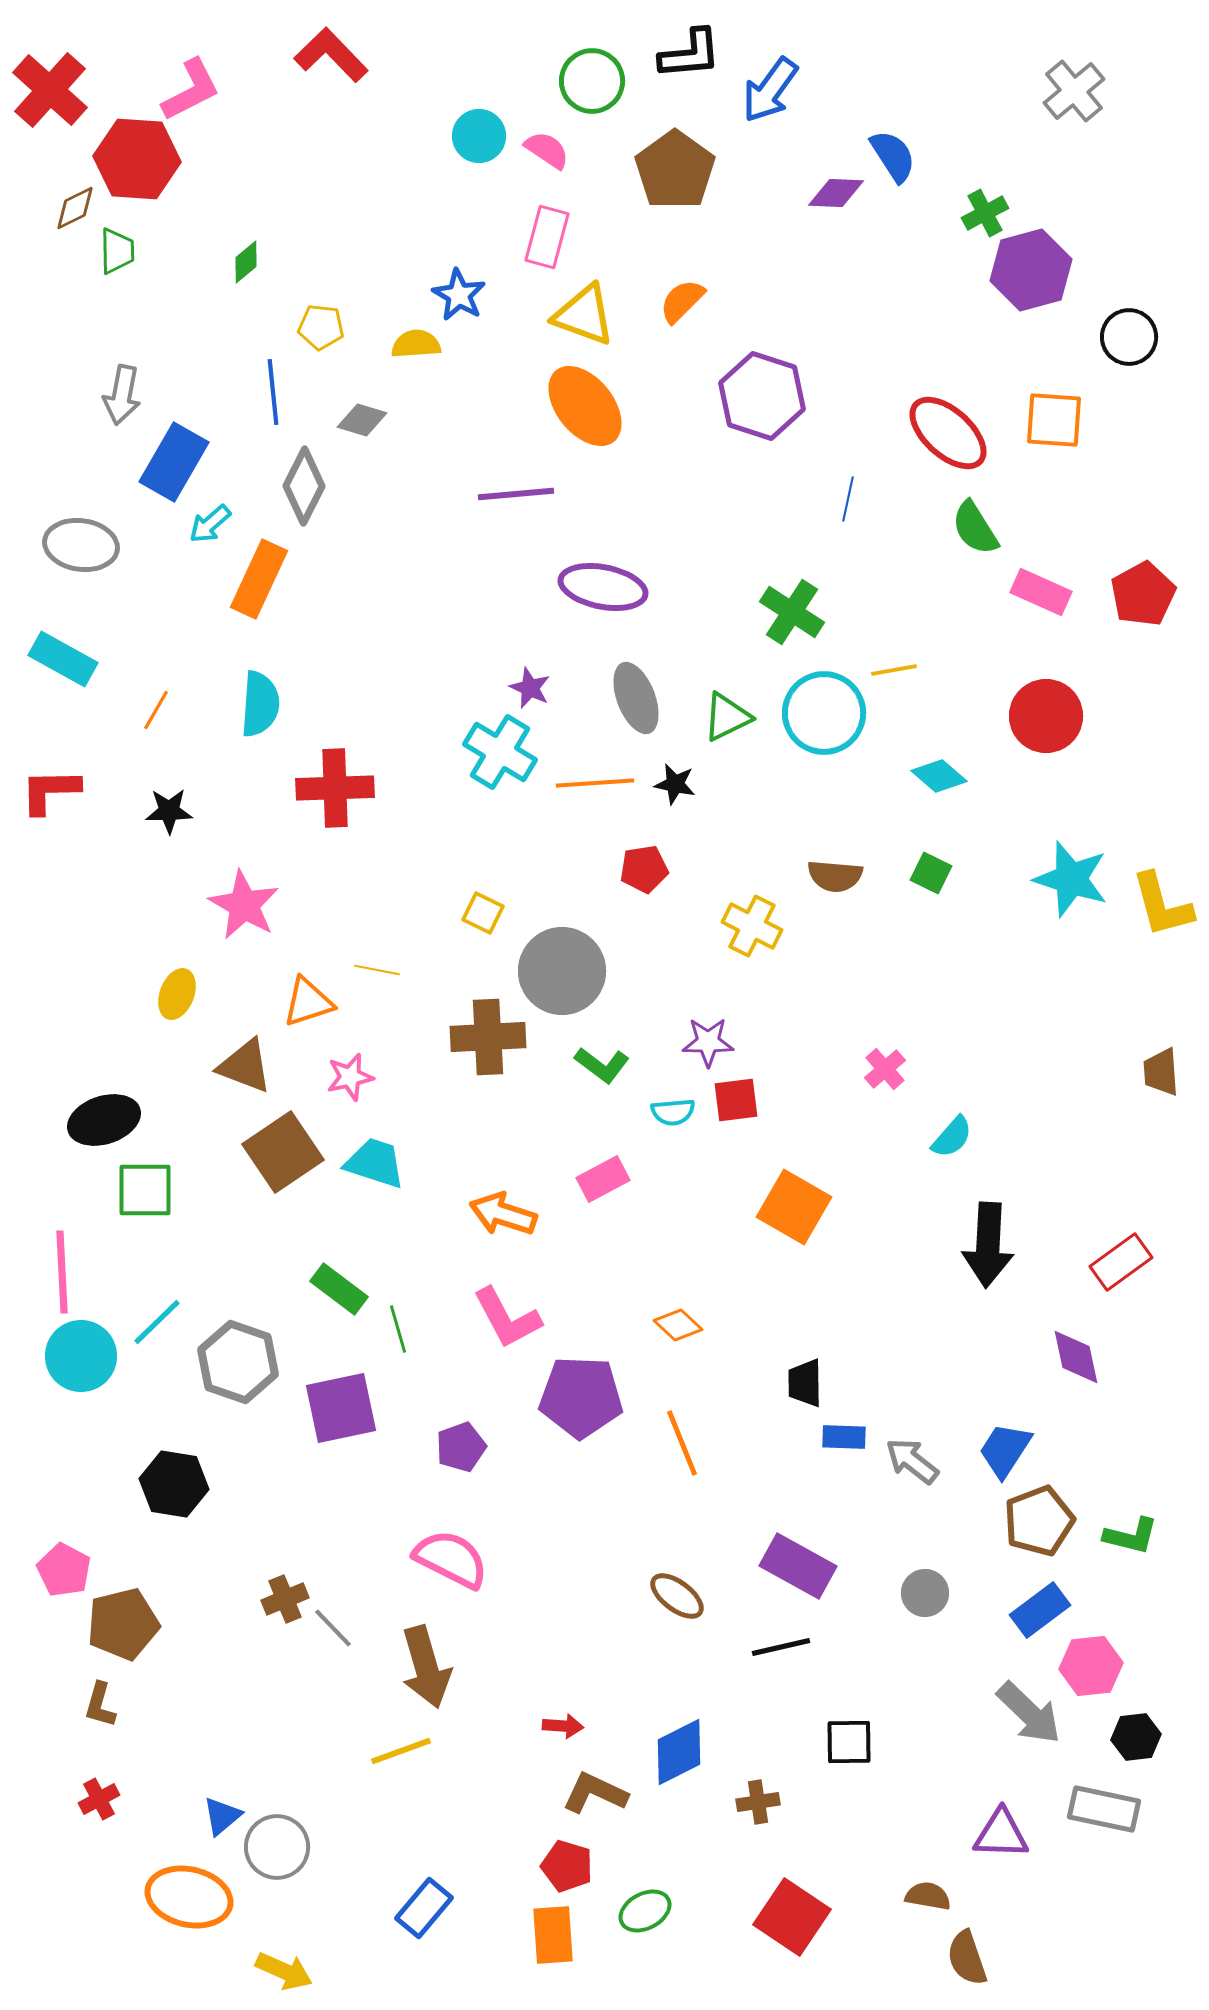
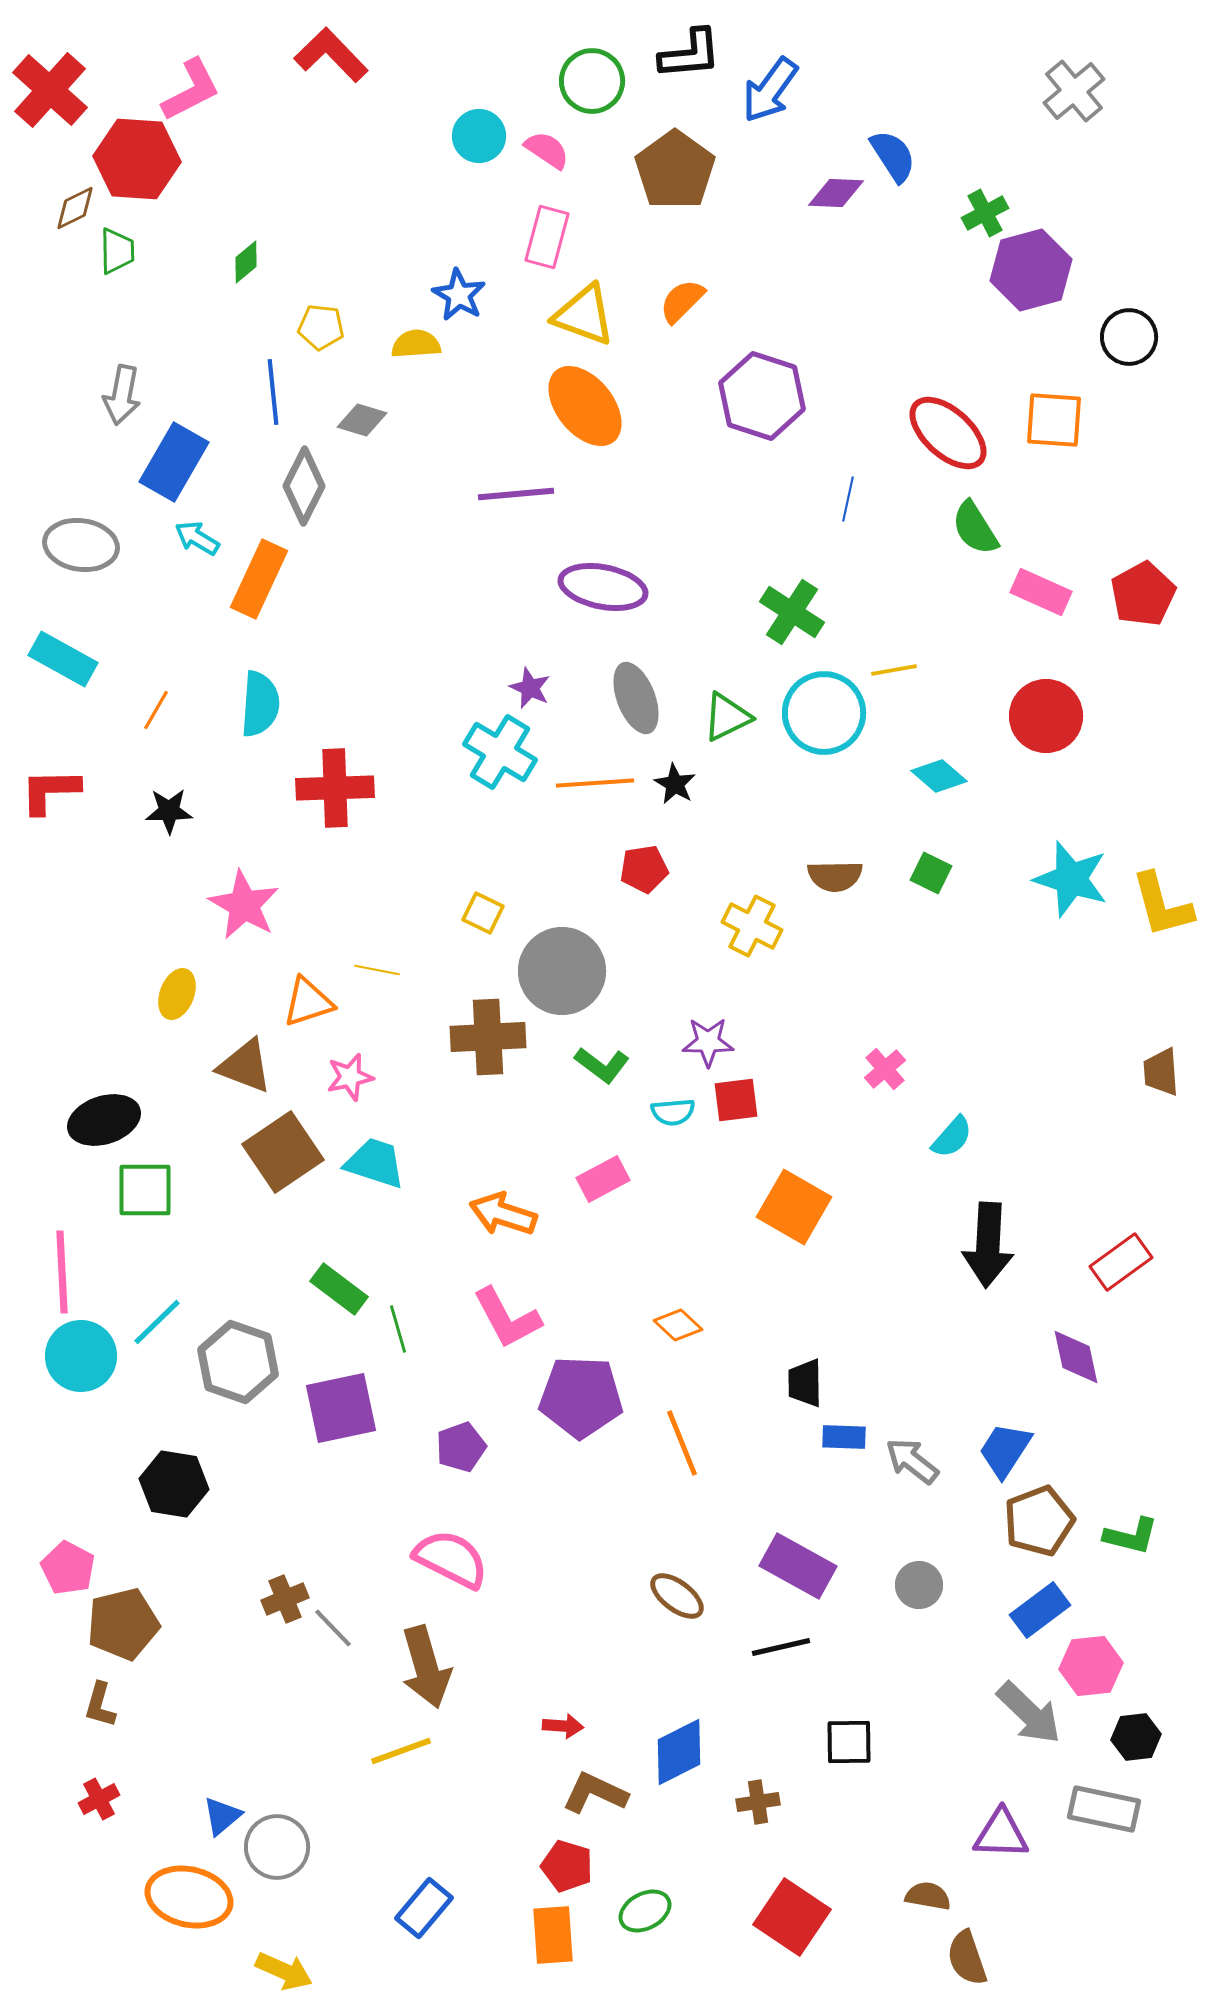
cyan arrow at (210, 524): moved 13 px left, 14 px down; rotated 72 degrees clockwise
black star at (675, 784): rotated 18 degrees clockwise
brown semicircle at (835, 876): rotated 6 degrees counterclockwise
pink pentagon at (64, 1570): moved 4 px right, 2 px up
gray circle at (925, 1593): moved 6 px left, 8 px up
